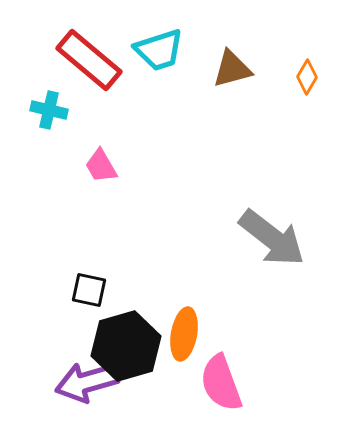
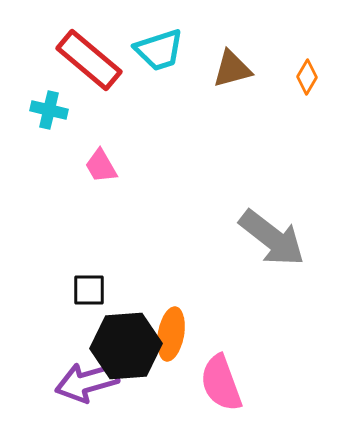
black square: rotated 12 degrees counterclockwise
orange ellipse: moved 13 px left
black hexagon: rotated 12 degrees clockwise
